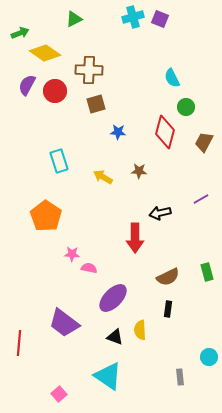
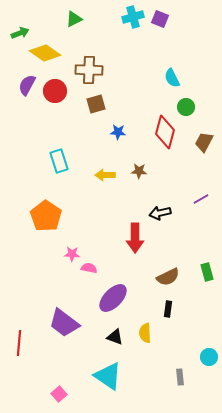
yellow arrow: moved 2 px right, 2 px up; rotated 30 degrees counterclockwise
yellow semicircle: moved 5 px right, 3 px down
